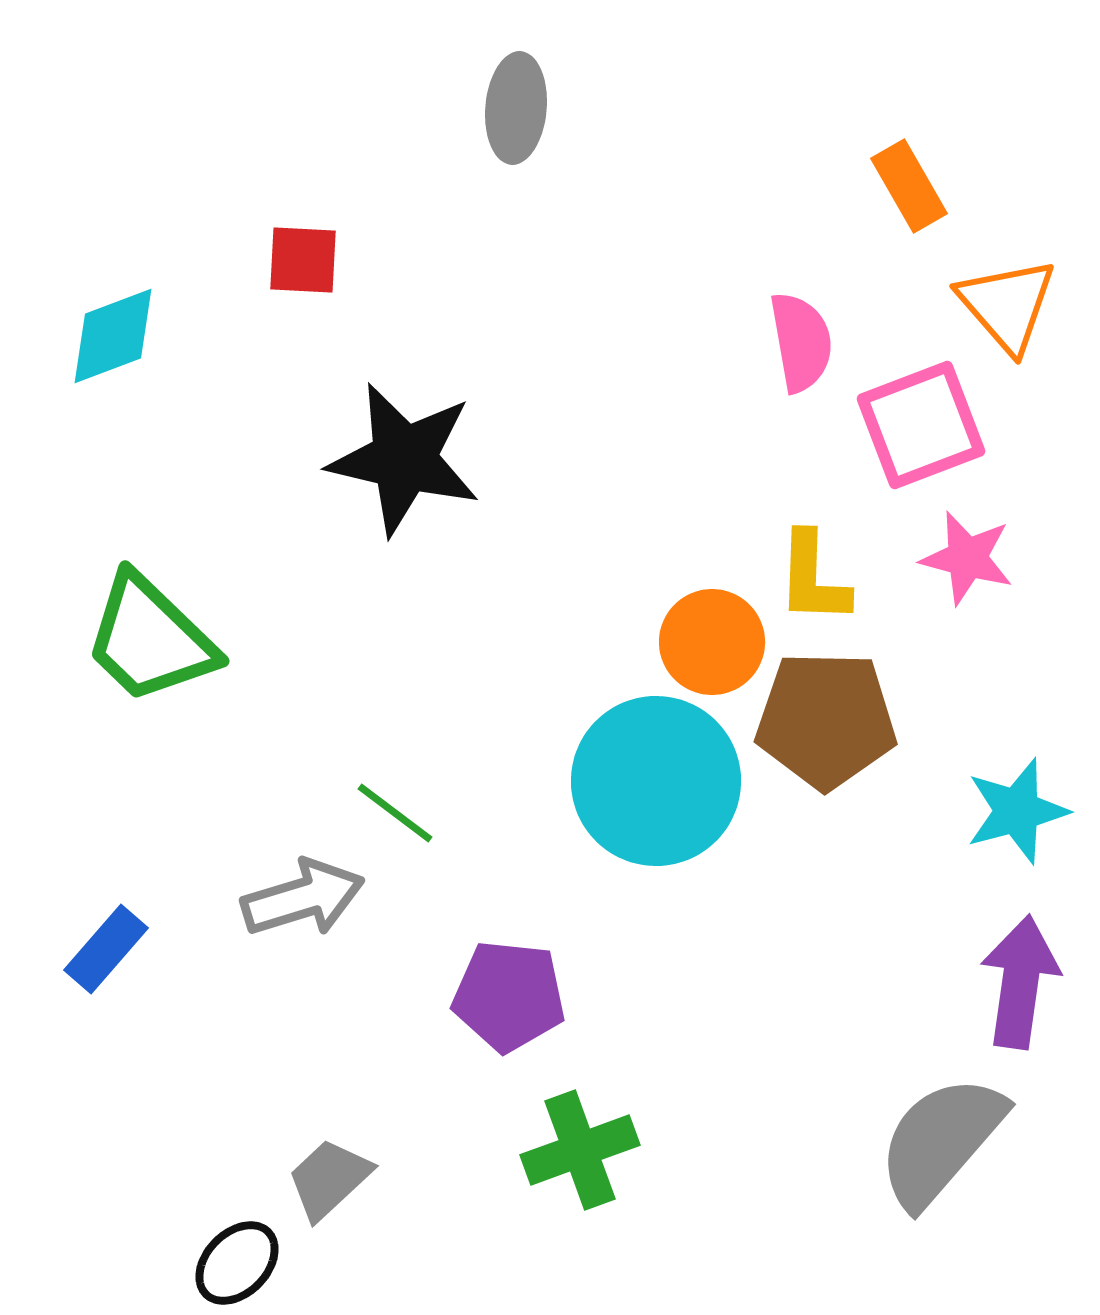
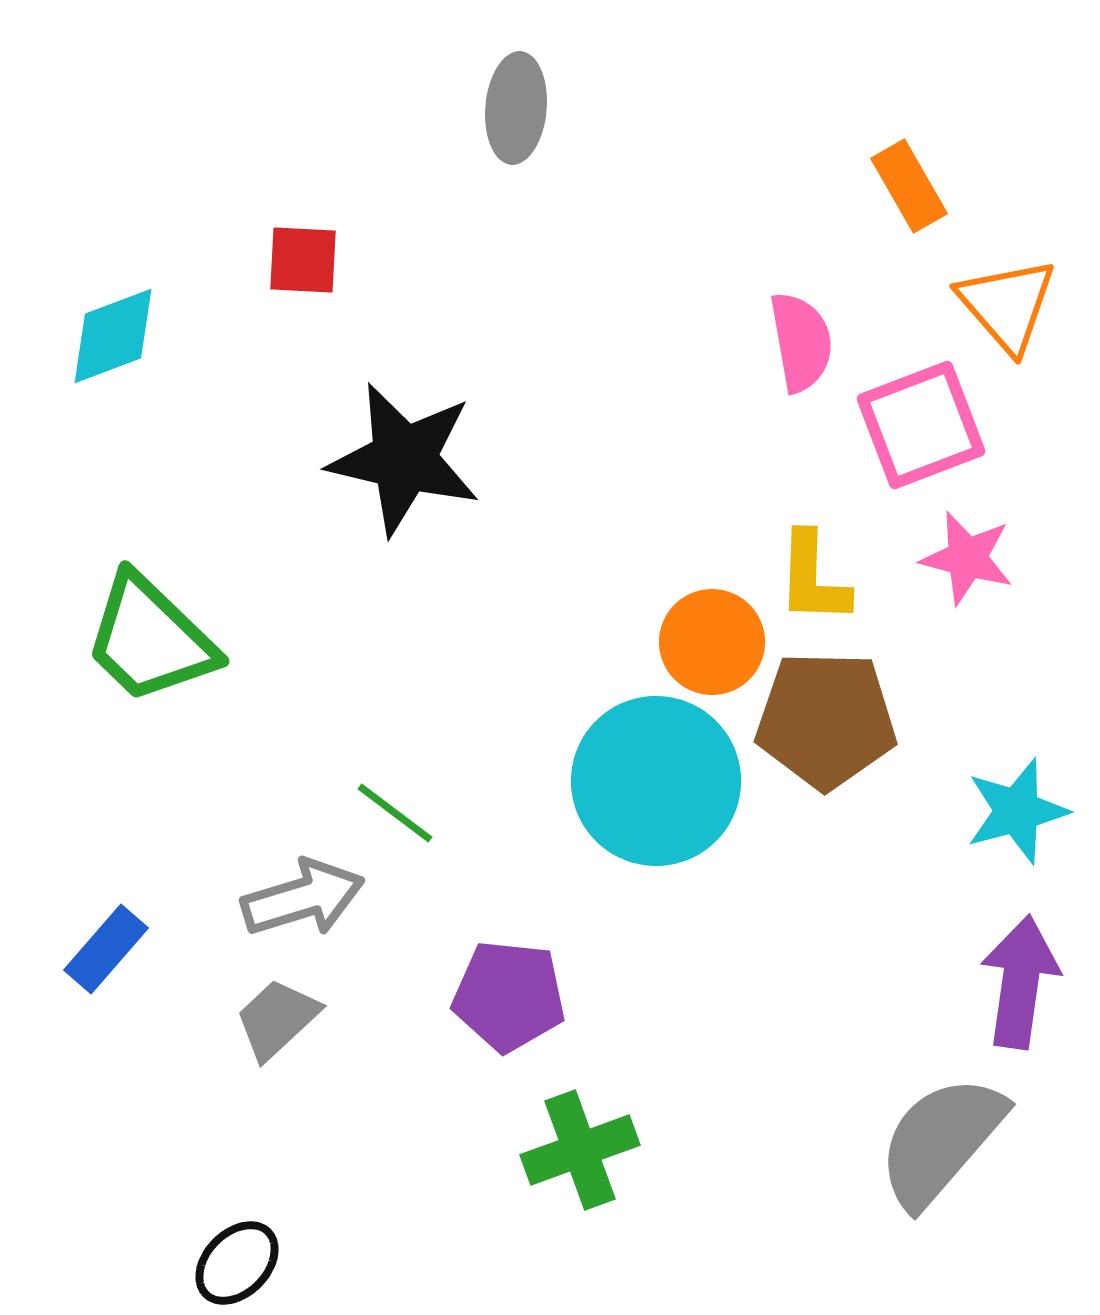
gray trapezoid: moved 52 px left, 160 px up
